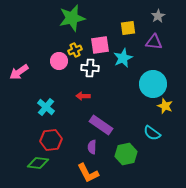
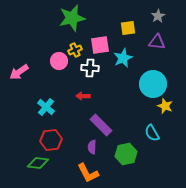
purple triangle: moved 3 px right
purple rectangle: rotated 10 degrees clockwise
cyan semicircle: rotated 24 degrees clockwise
